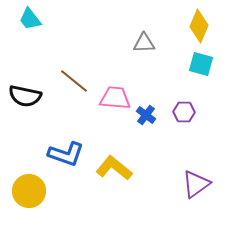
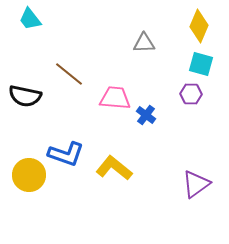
brown line: moved 5 px left, 7 px up
purple hexagon: moved 7 px right, 18 px up
yellow circle: moved 16 px up
